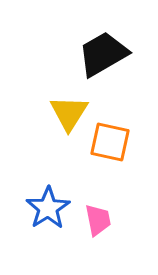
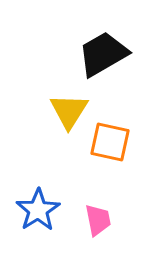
yellow triangle: moved 2 px up
blue star: moved 10 px left, 2 px down
